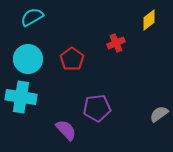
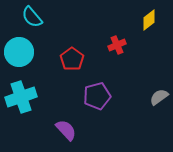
cyan semicircle: rotated 100 degrees counterclockwise
red cross: moved 1 px right, 2 px down
cyan circle: moved 9 px left, 7 px up
cyan cross: rotated 28 degrees counterclockwise
purple pentagon: moved 12 px up; rotated 8 degrees counterclockwise
gray semicircle: moved 17 px up
